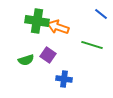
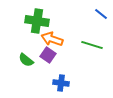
orange arrow: moved 6 px left, 12 px down
green semicircle: rotated 56 degrees clockwise
blue cross: moved 3 px left, 4 px down
